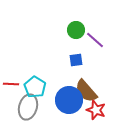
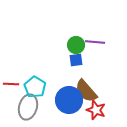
green circle: moved 15 px down
purple line: moved 2 px down; rotated 36 degrees counterclockwise
